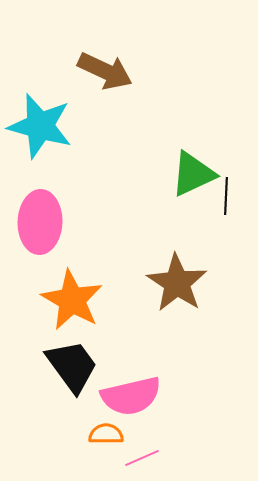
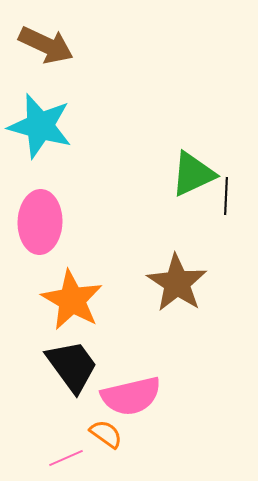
brown arrow: moved 59 px left, 26 px up
orange semicircle: rotated 36 degrees clockwise
pink line: moved 76 px left
